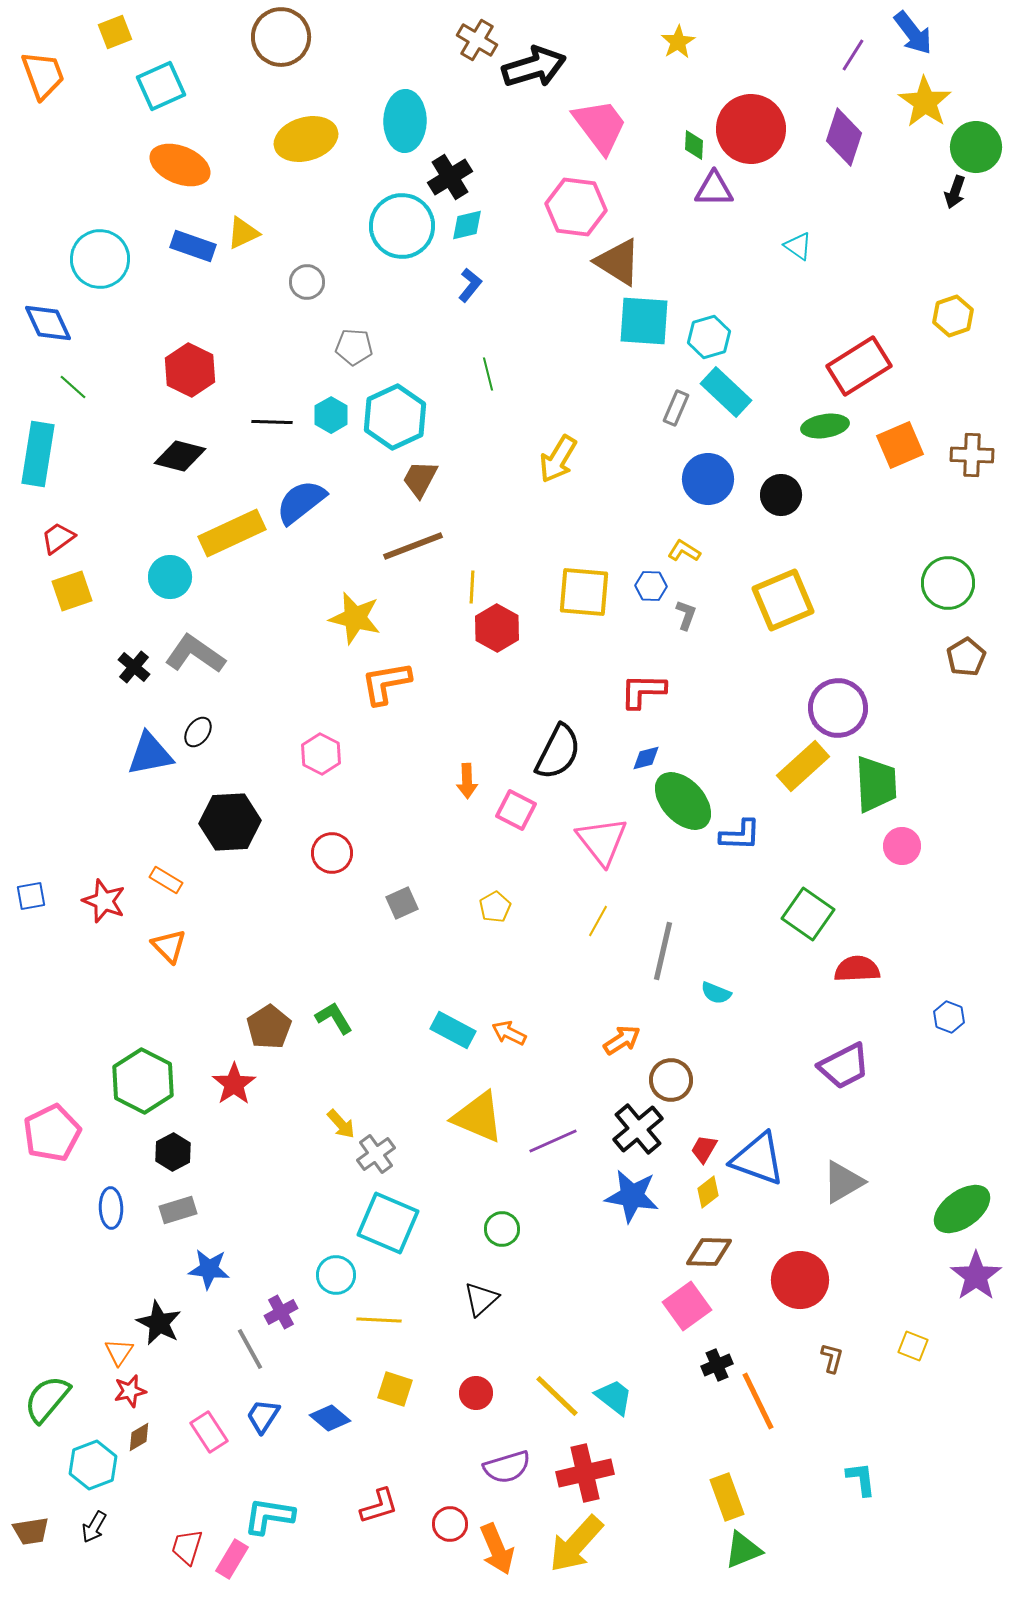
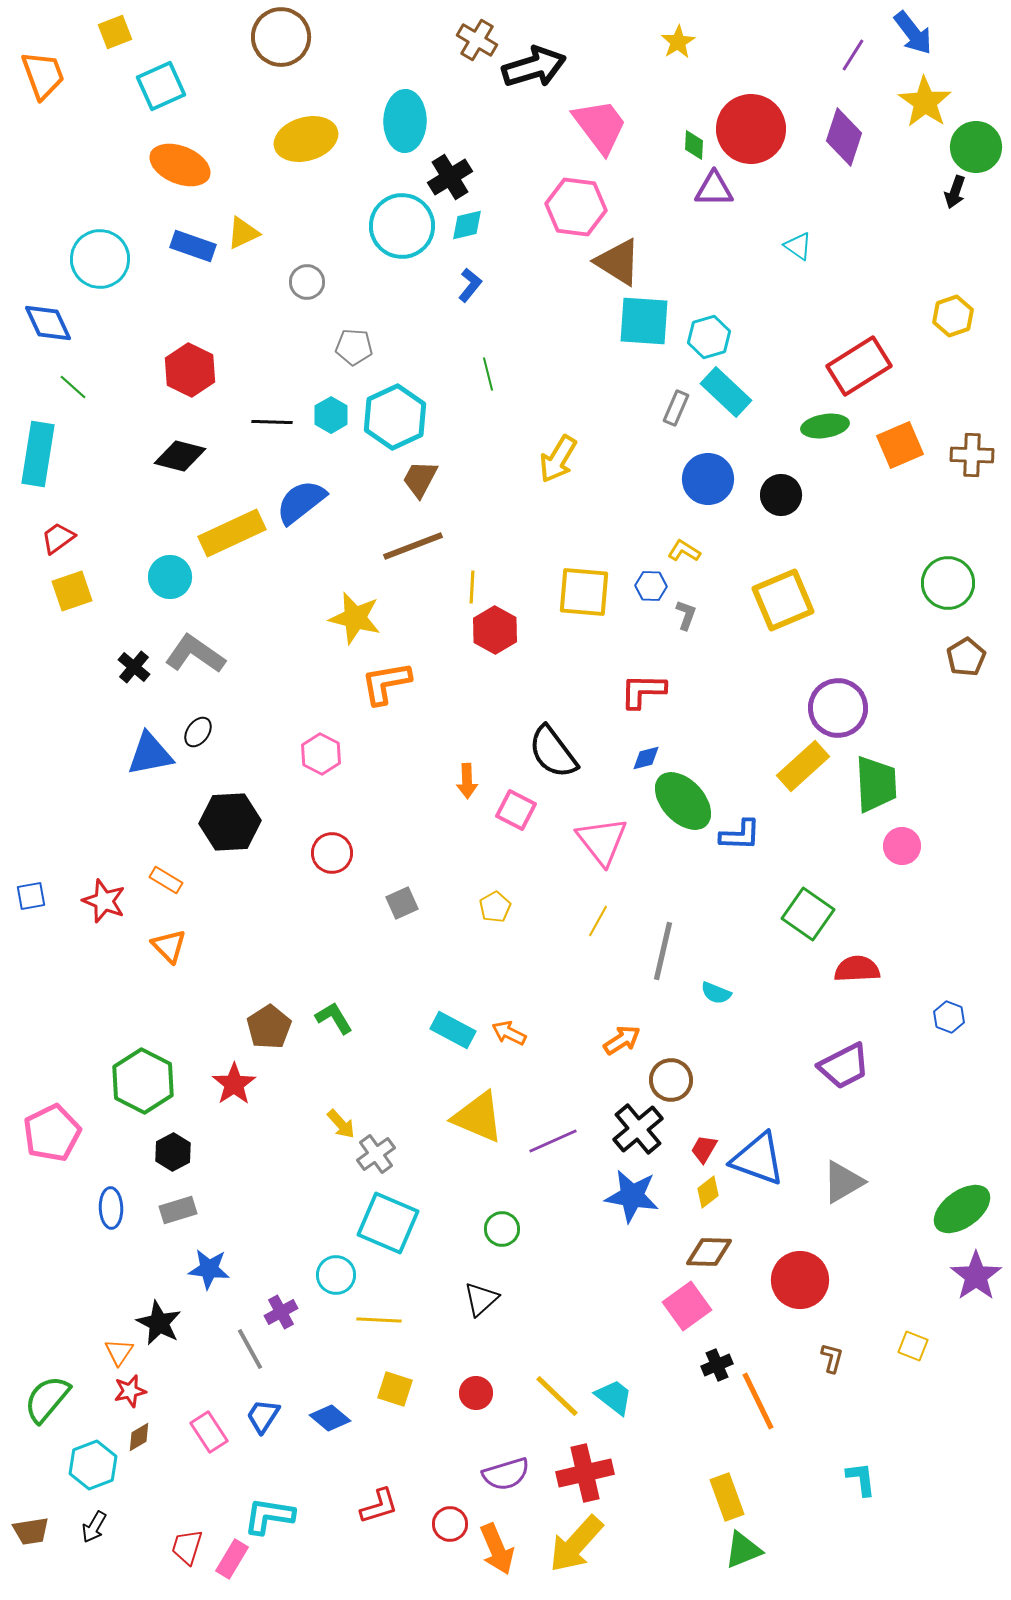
red hexagon at (497, 628): moved 2 px left, 2 px down
black semicircle at (558, 752): moved 5 px left; rotated 116 degrees clockwise
purple semicircle at (507, 1467): moved 1 px left, 7 px down
